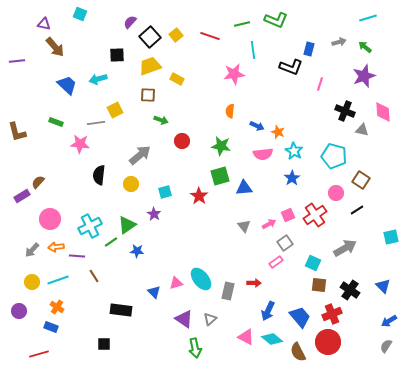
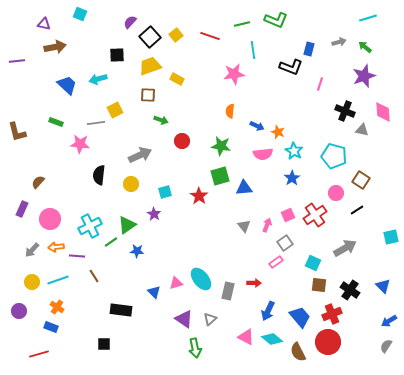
brown arrow at (55, 47): rotated 60 degrees counterclockwise
gray arrow at (140, 155): rotated 15 degrees clockwise
purple rectangle at (22, 196): moved 13 px down; rotated 35 degrees counterclockwise
pink arrow at (269, 224): moved 2 px left, 1 px down; rotated 40 degrees counterclockwise
